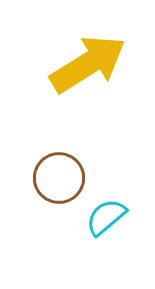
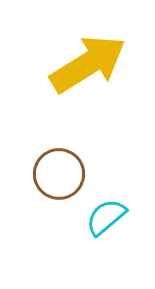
brown circle: moved 4 px up
